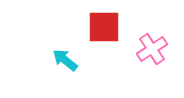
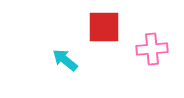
pink cross: rotated 28 degrees clockwise
